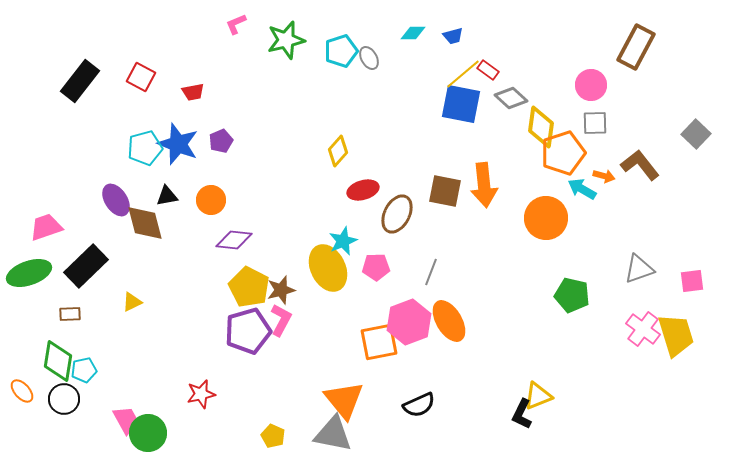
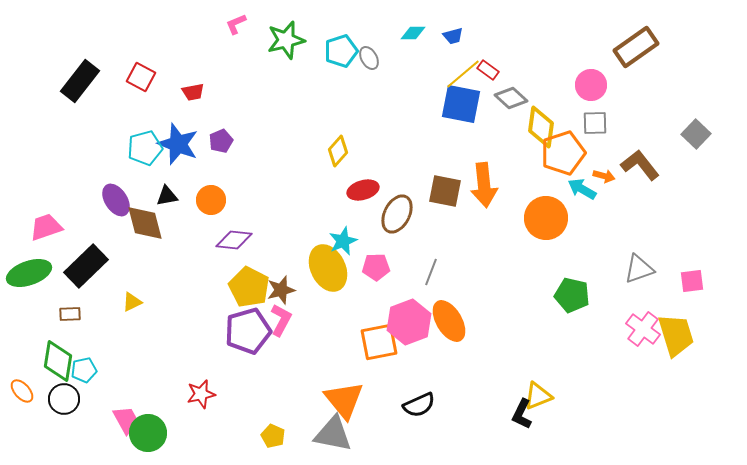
brown rectangle at (636, 47): rotated 27 degrees clockwise
